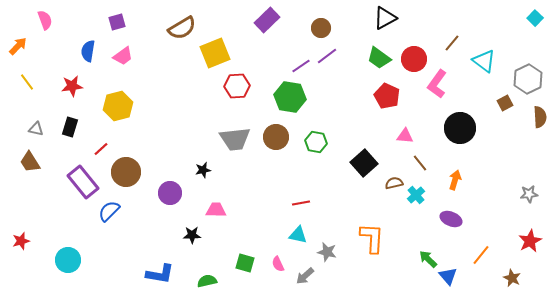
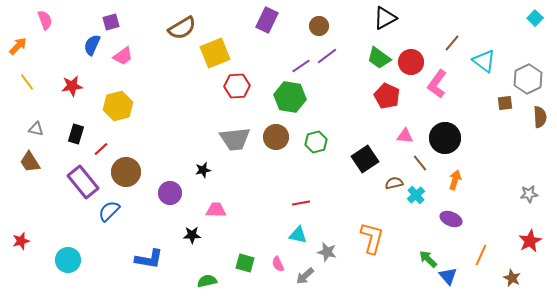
purple rectangle at (267, 20): rotated 20 degrees counterclockwise
purple square at (117, 22): moved 6 px left
brown circle at (321, 28): moved 2 px left, 2 px up
blue semicircle at (88, 51): moved 4 px right, 6 px up; rotated 15 degrees clockwise
red circle at (414, 59): moved 3 px left, 3 px down
brown square at (505, 103): rotated 21 degrees clockwise
black rectangle at (70, 127): moved 6 px right, 7 px down
black circle at (460, 128): moved 15 px left, 10 px down
green hexagon at (316, 142): rotated 25 degrees counterclockwise
black square at (364, 163): moved 1 px right, 4 px up; rotated 8 degrees clockwise
orange L-shape at (372, 238): rotated 12 degrees clockwise
orange line at (481, 255): rotated 15 degrees counterclockwise
blue L-shape at (160, 274): moved 11 px left, 15 px up
